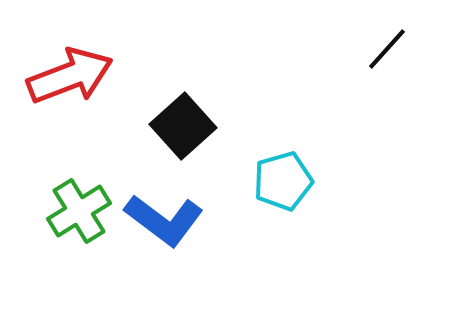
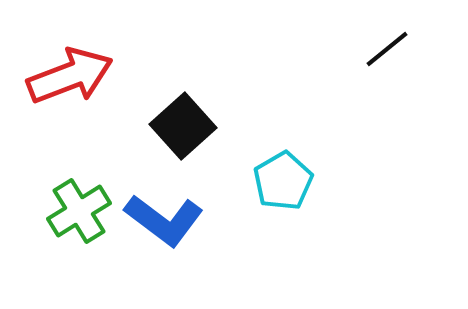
black line: rotated 9 degrees clockwise
cyan pentagon: rotated 14 degrees counterclockwise
